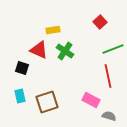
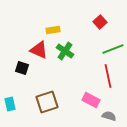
cyan rectangle: moved 10 px left, 8 px down
